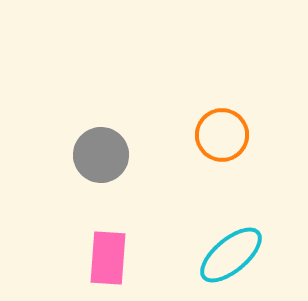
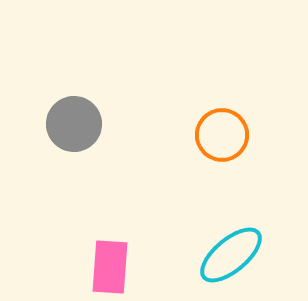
gray circle: moved 27 px left, 31 px up
pink rectangle: moved 2 px right, 9 px down
